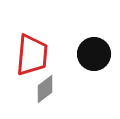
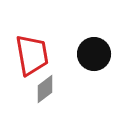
red trapezoid: rotated 15 degrees counterclockwise
